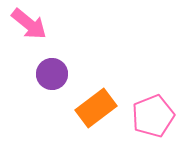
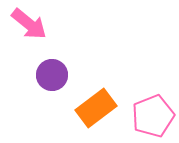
purple circle: moved 1 px down
